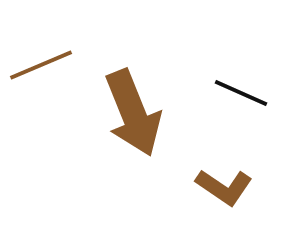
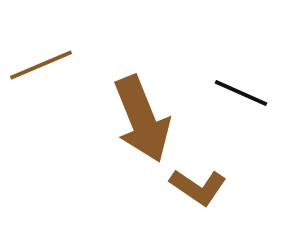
brown arrow: moved 9 px right, 6 px down
brown L-shape: moved 26 px left
